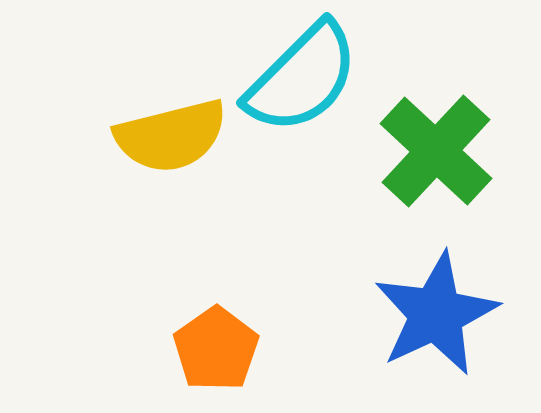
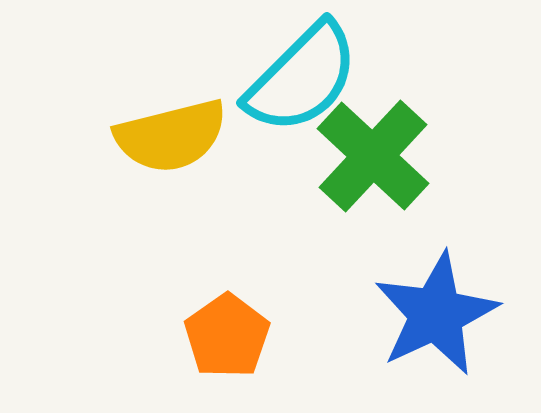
green cross: moved 63 px left, 5 px down
orange pentagon: moved 11 px right, 13 px up
